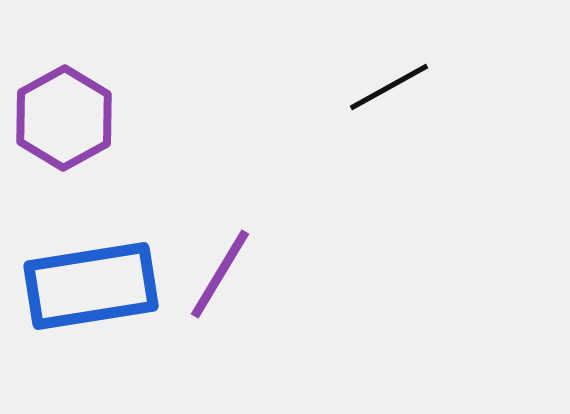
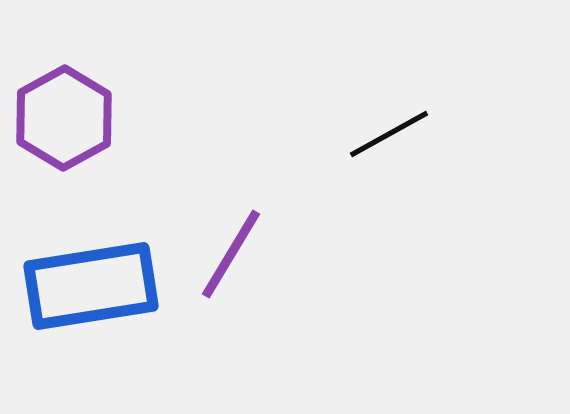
black line: moved 47 px down
purple line: moved 11 px right, 20 px up
